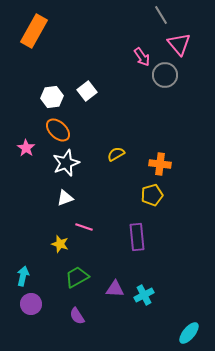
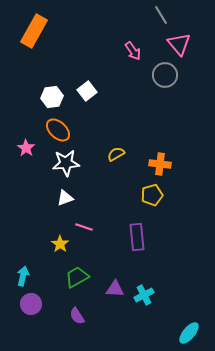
pink arrow: moved 9 px left, 6 px up
white star: rotated 16 degrees clockwise
yellow star: rotated 18 degrees clockwise
